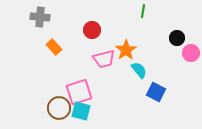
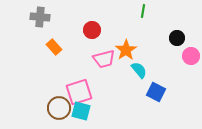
pink circle: moved 3 px down
